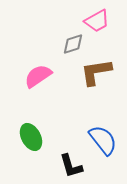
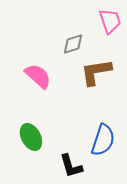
pink trapezoid: moved 13 px right; rotated 80 degrees counterclockwise
pink semicircle: rotated 76 degrees clockwise
blue semicircle: rotated 56 degrees clockwise
